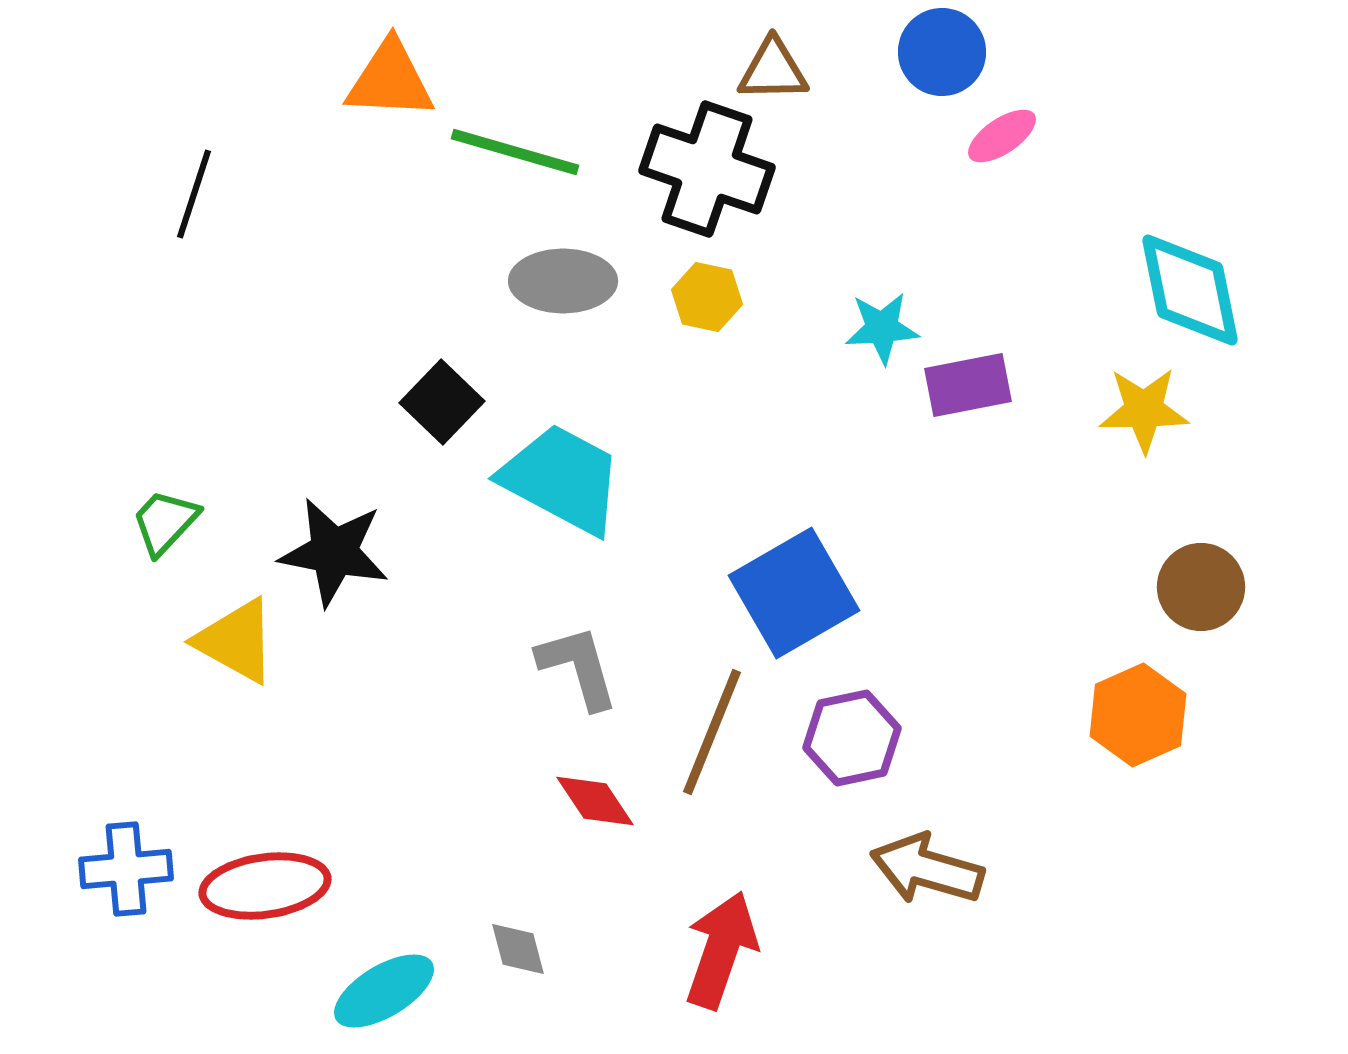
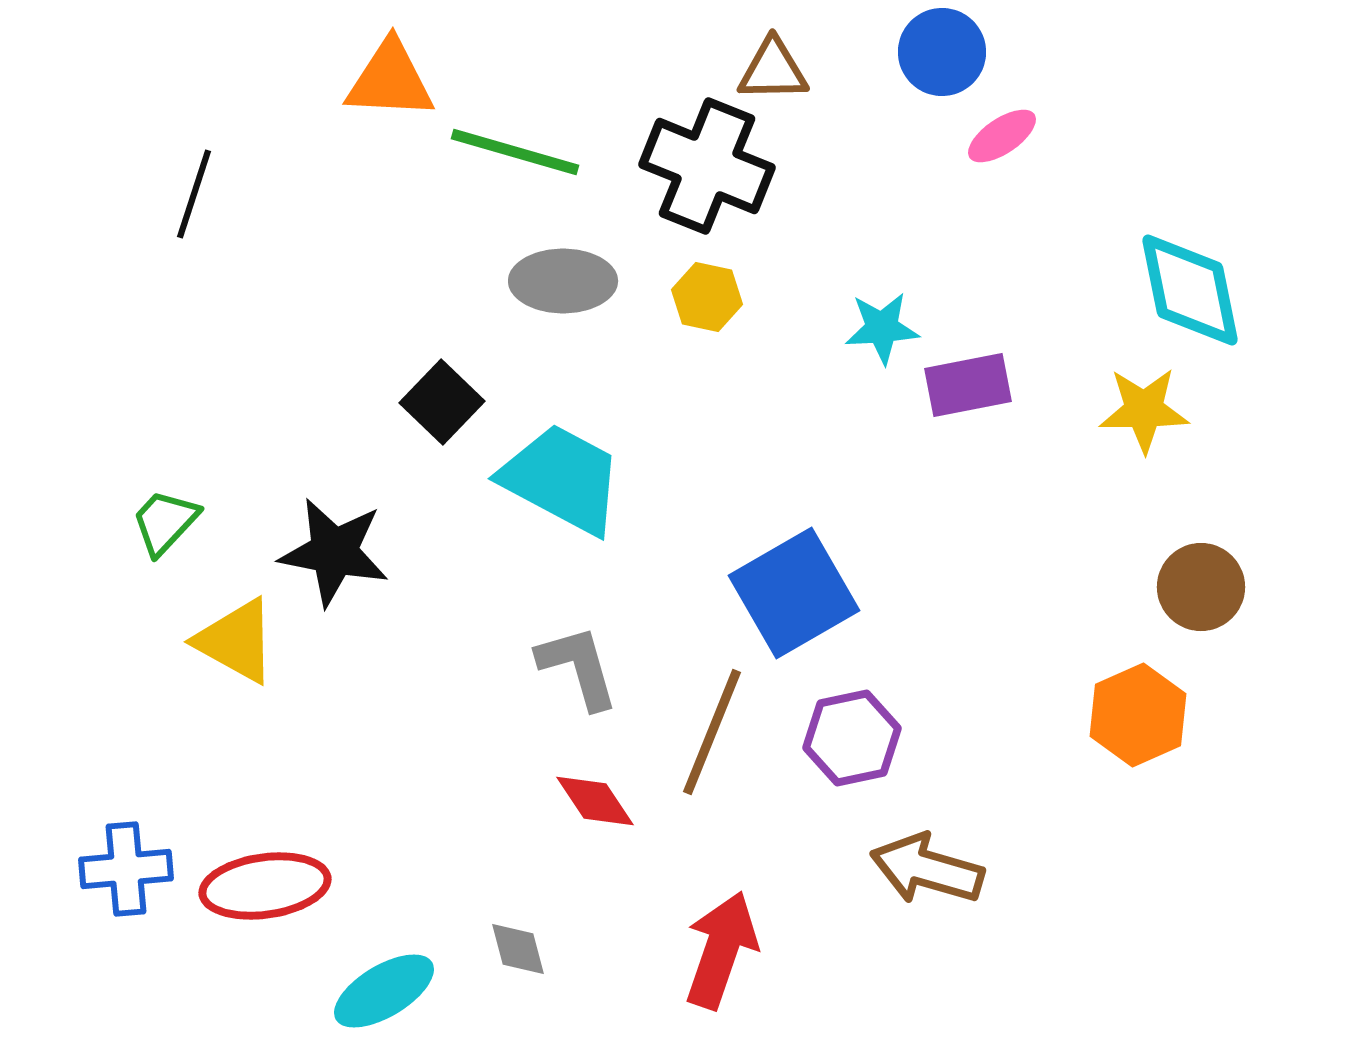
black cross: moved 3 px up; rotated 3 degrees clockwise
